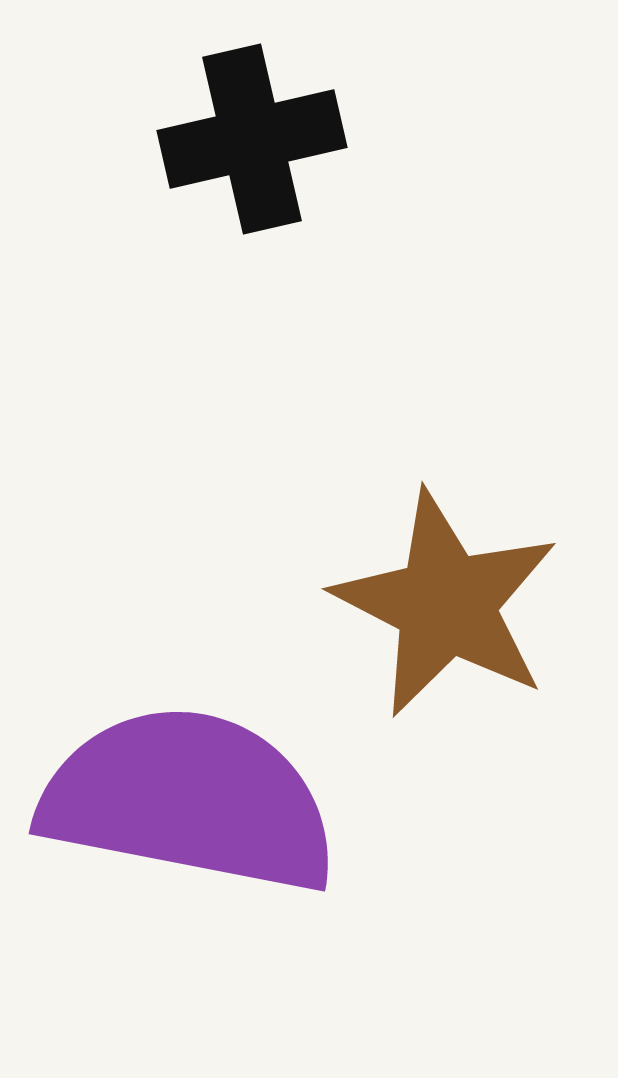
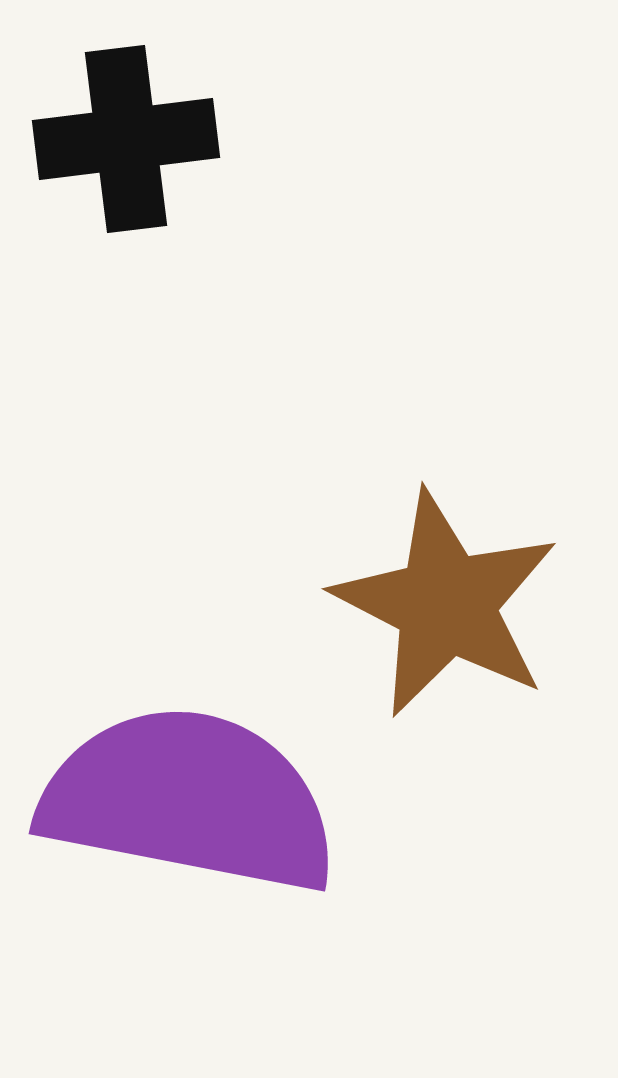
black cross: moved 126 px left; rotated 6 degrees clockwise
